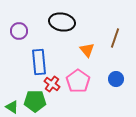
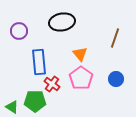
black ellipse: rotated 20 degrees counterclockwise
orange triangle: moved 7 px left, 4 px down
pink pentagon: moved 3 px right, 3 px up
